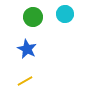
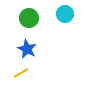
green circle: moved 4 px left, 1 px down
yellow line: moved 4 px left, 8 px up
